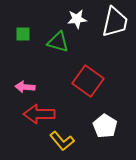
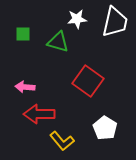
white pentagon: moved 2 px down
